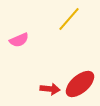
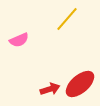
yellow line: moved 2 px left
red arrow: rotated 24 degrees counterclockwise
